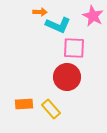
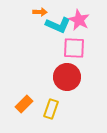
pink star: moved 14 px left, 4 px down
orange rectangle: rotated 42 degrees counterclockwise
yellow rectangle: rotated 60 degrees clockwise
